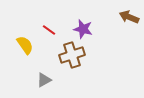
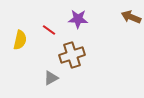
brown arrow: moved 2 px right
purple star: moved 5 px left, 10 px up; rotated 12 degrees counterclockwise
yellow semicircle: moved 5 px left, 5 px up; rotated 48 degrees clockwise
gray triangle: moved 7 px right, 2 px up
